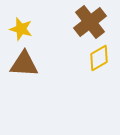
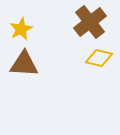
yellow star: rotated 30 degrees clockwise
yellow diamond: rotated 44 degrees clockwise
